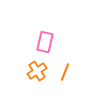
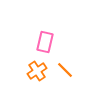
orange line: moved 2 px up; rotated 66 degrees counterclockwise
